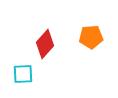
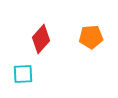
red diamond: moved 4 px left, 5 px up
